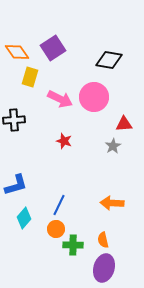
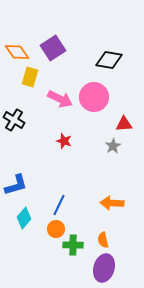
black cross: rotated 35 degrees clockwise
